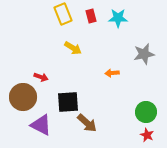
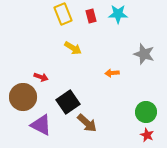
cyan star: moved 4 px up
gray star: rotated 30 degrees clockwise
black square: rotated 30 degrees counterclockwise
